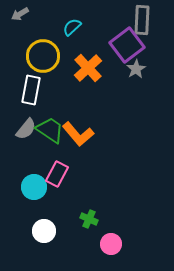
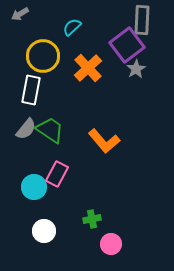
orange L-shape: moved 26 px right, 7 px down
green cross: moved 3 px right; rotated 36 degrees counterclockwise
